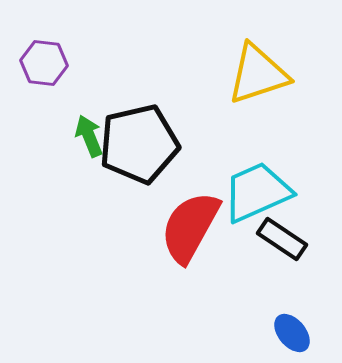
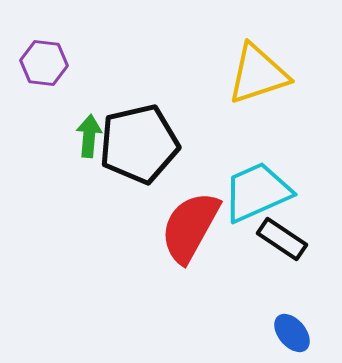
green arrow: rotated 27 degrees clockwise
